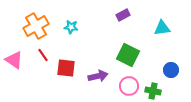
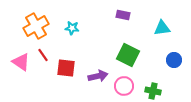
purple rectangle: rotated 40 degrees clockwise
cyan star: moved 1 px right, 1 px down
pink triangle: moved 7 px right, 2 px down
blue circle: moved 3 px right, 10 px up
pink circle: moved 5 px left
